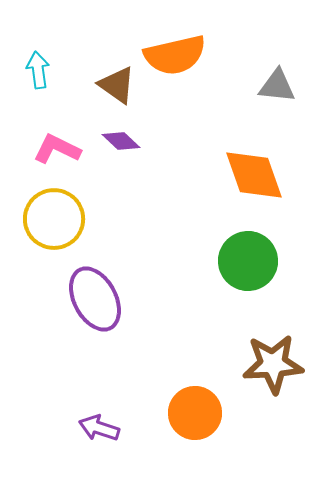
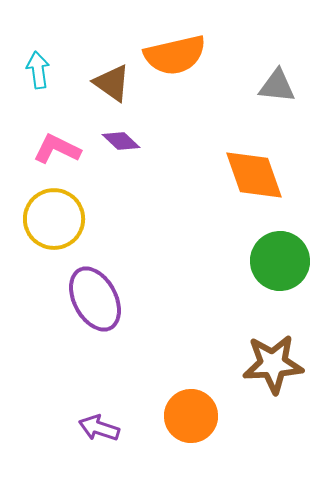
brown triangle: moved 5 px left, 2 px up
green circle: moved 32 px right
orange circle: moved 4 px left, 3 px down
